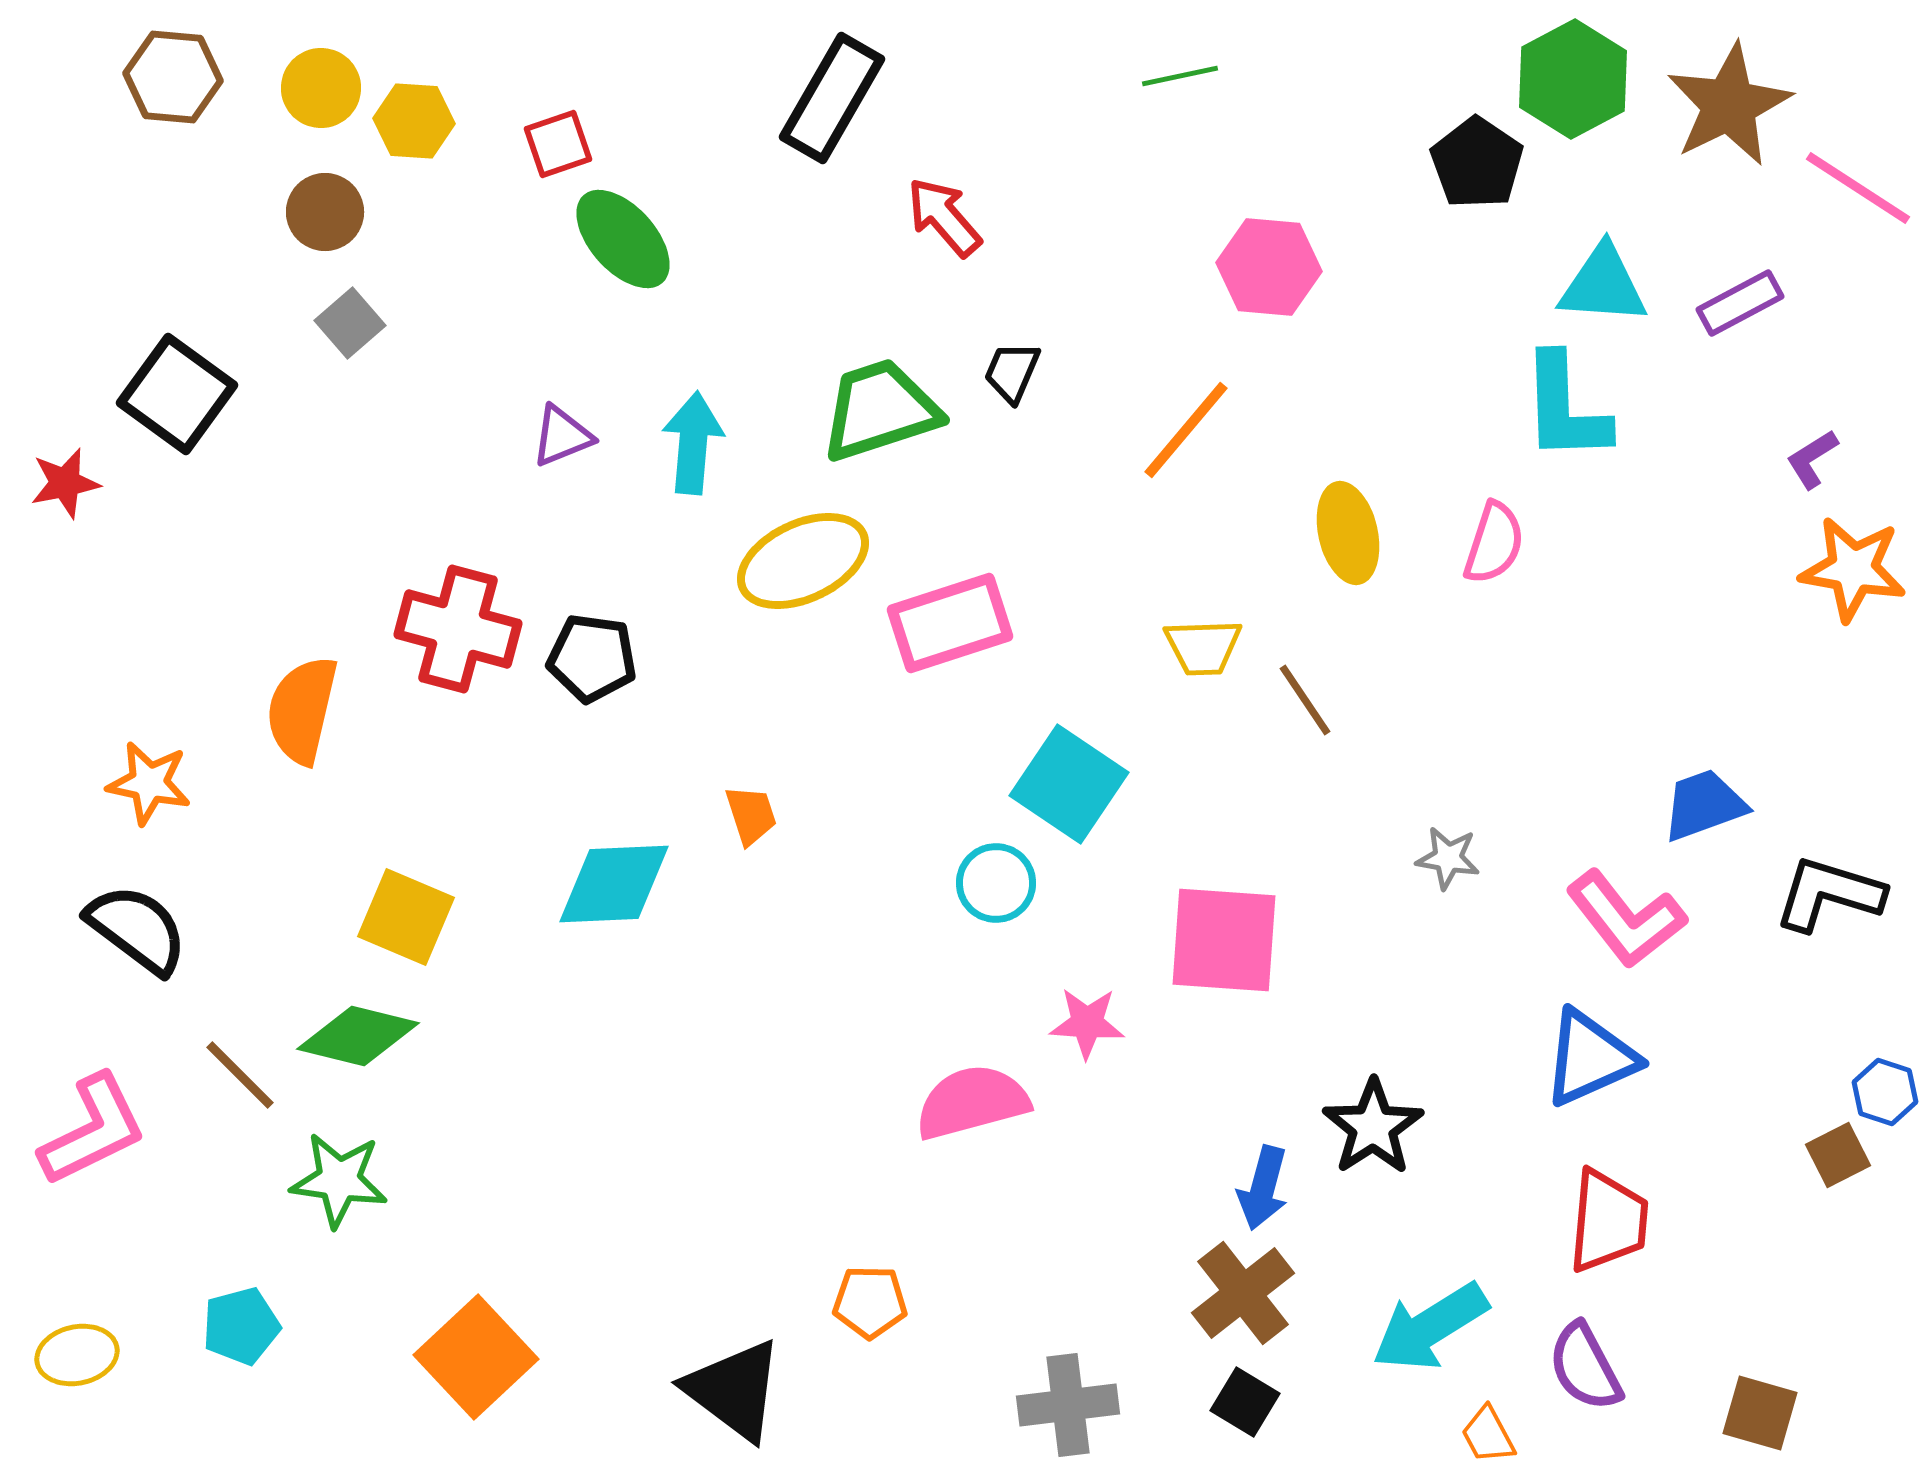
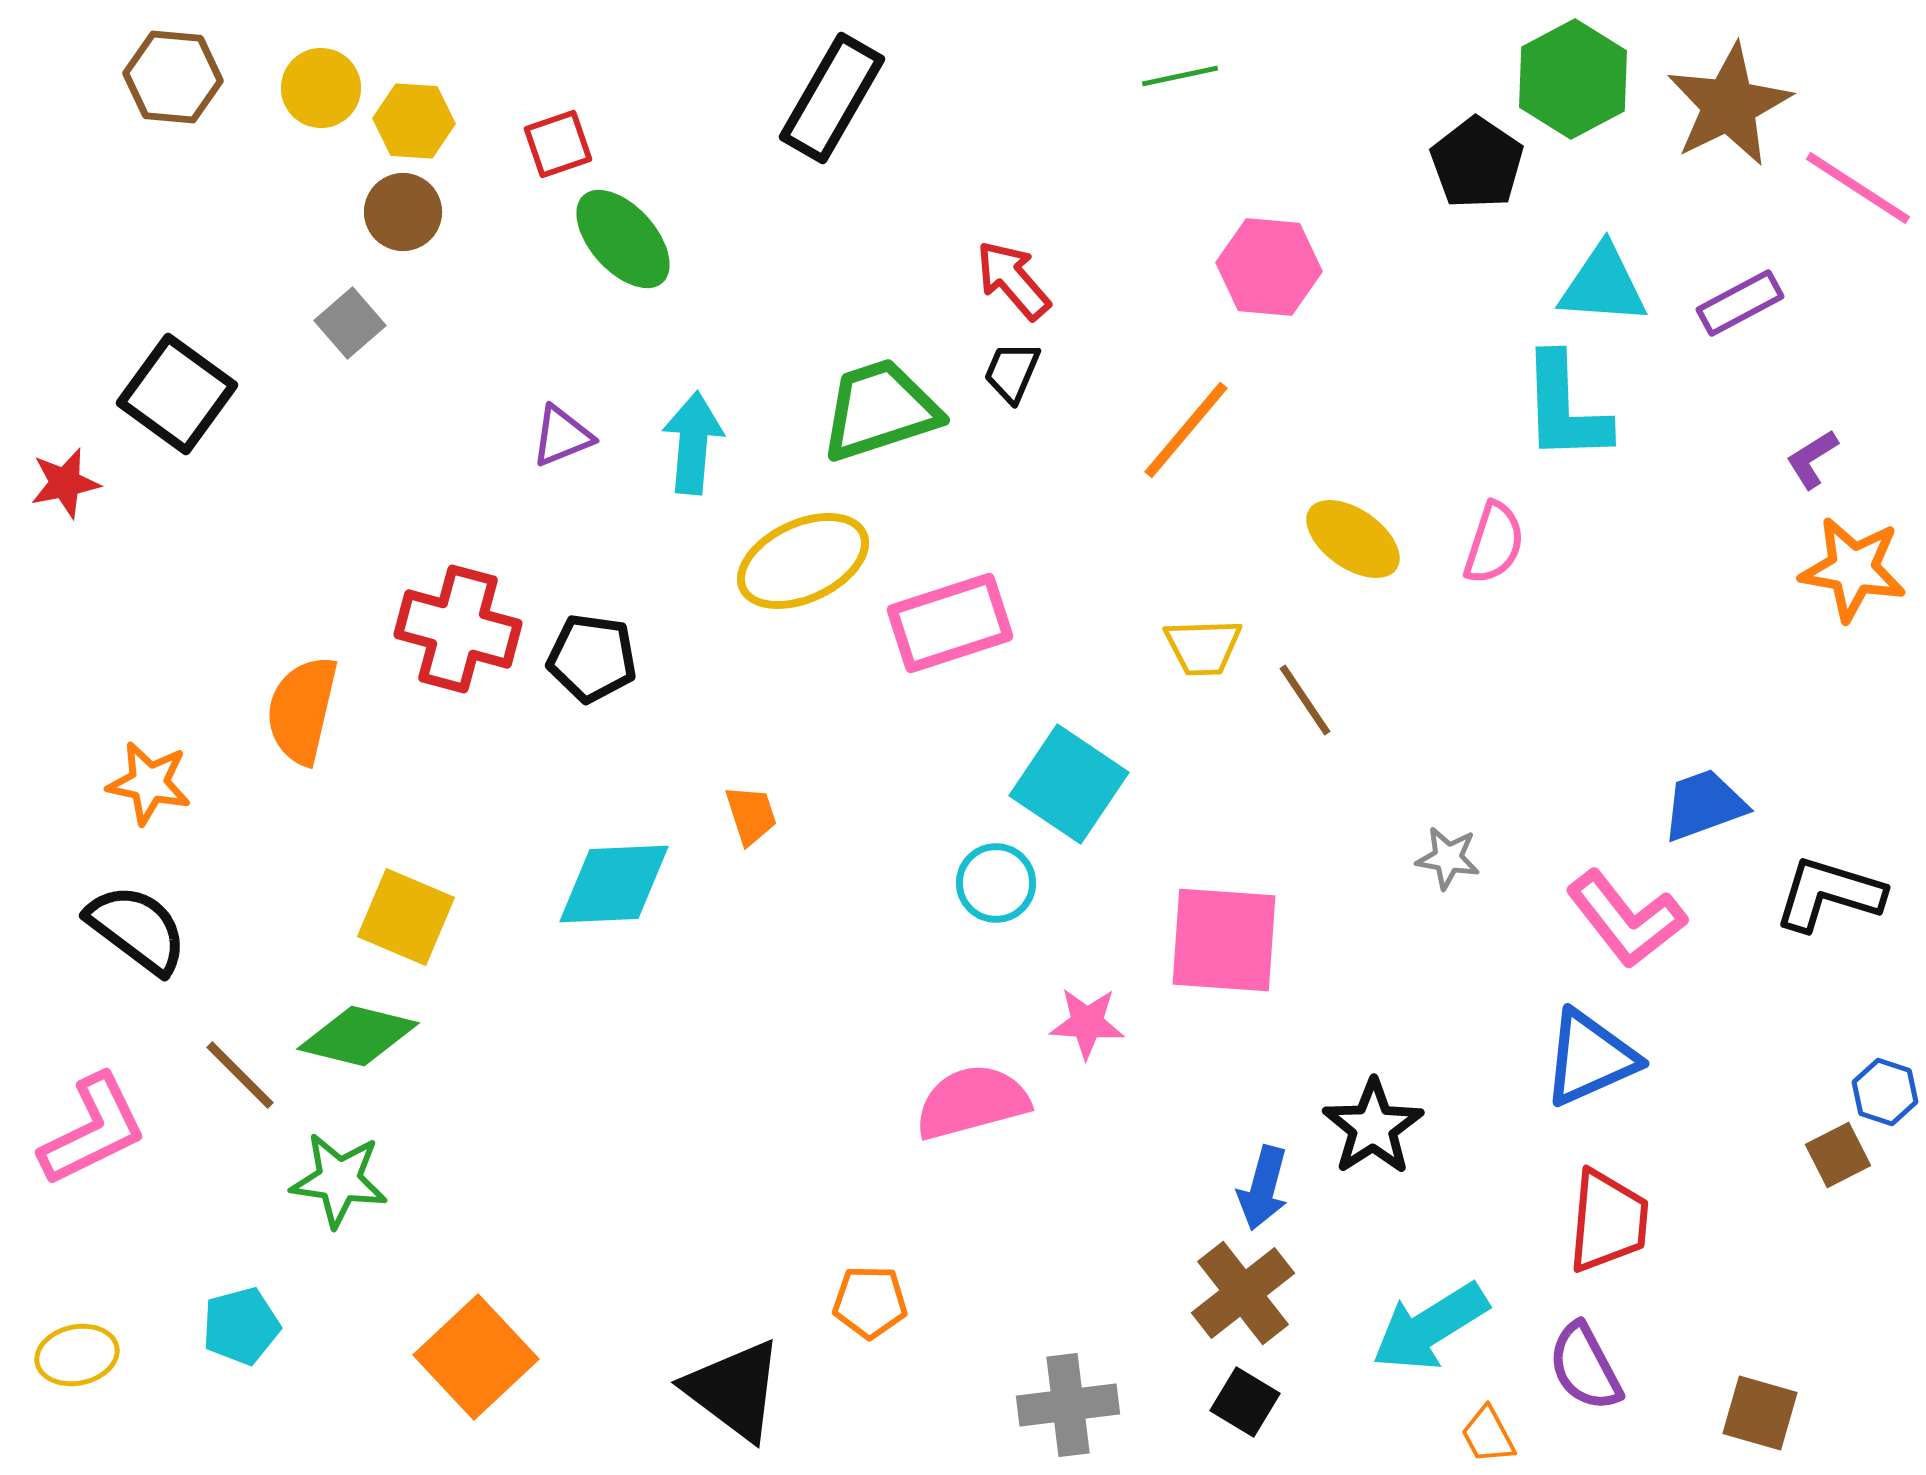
brown circle at (325, 212): moved 78 px right
red arrow at (944, 217): moved 69 px right, 63 px down
yellow ellipse at (1348, 533): moved 5 px right, 6 px down; rotated 42 degrees counterclockwise
